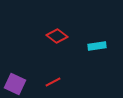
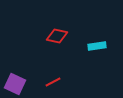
red diamond: rotated 25 degrees counterclockwise
